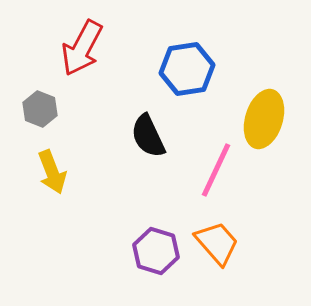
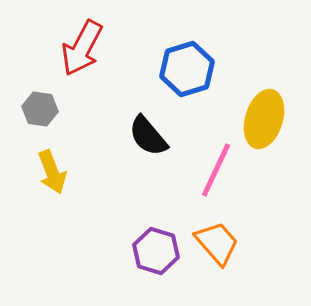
blue hexagon: rotated 8 degrees counterclockwise
gray hexagon: rotated 12 degrees counterclockwise
black semicircle: rotated 15 degrees counterclockwise
